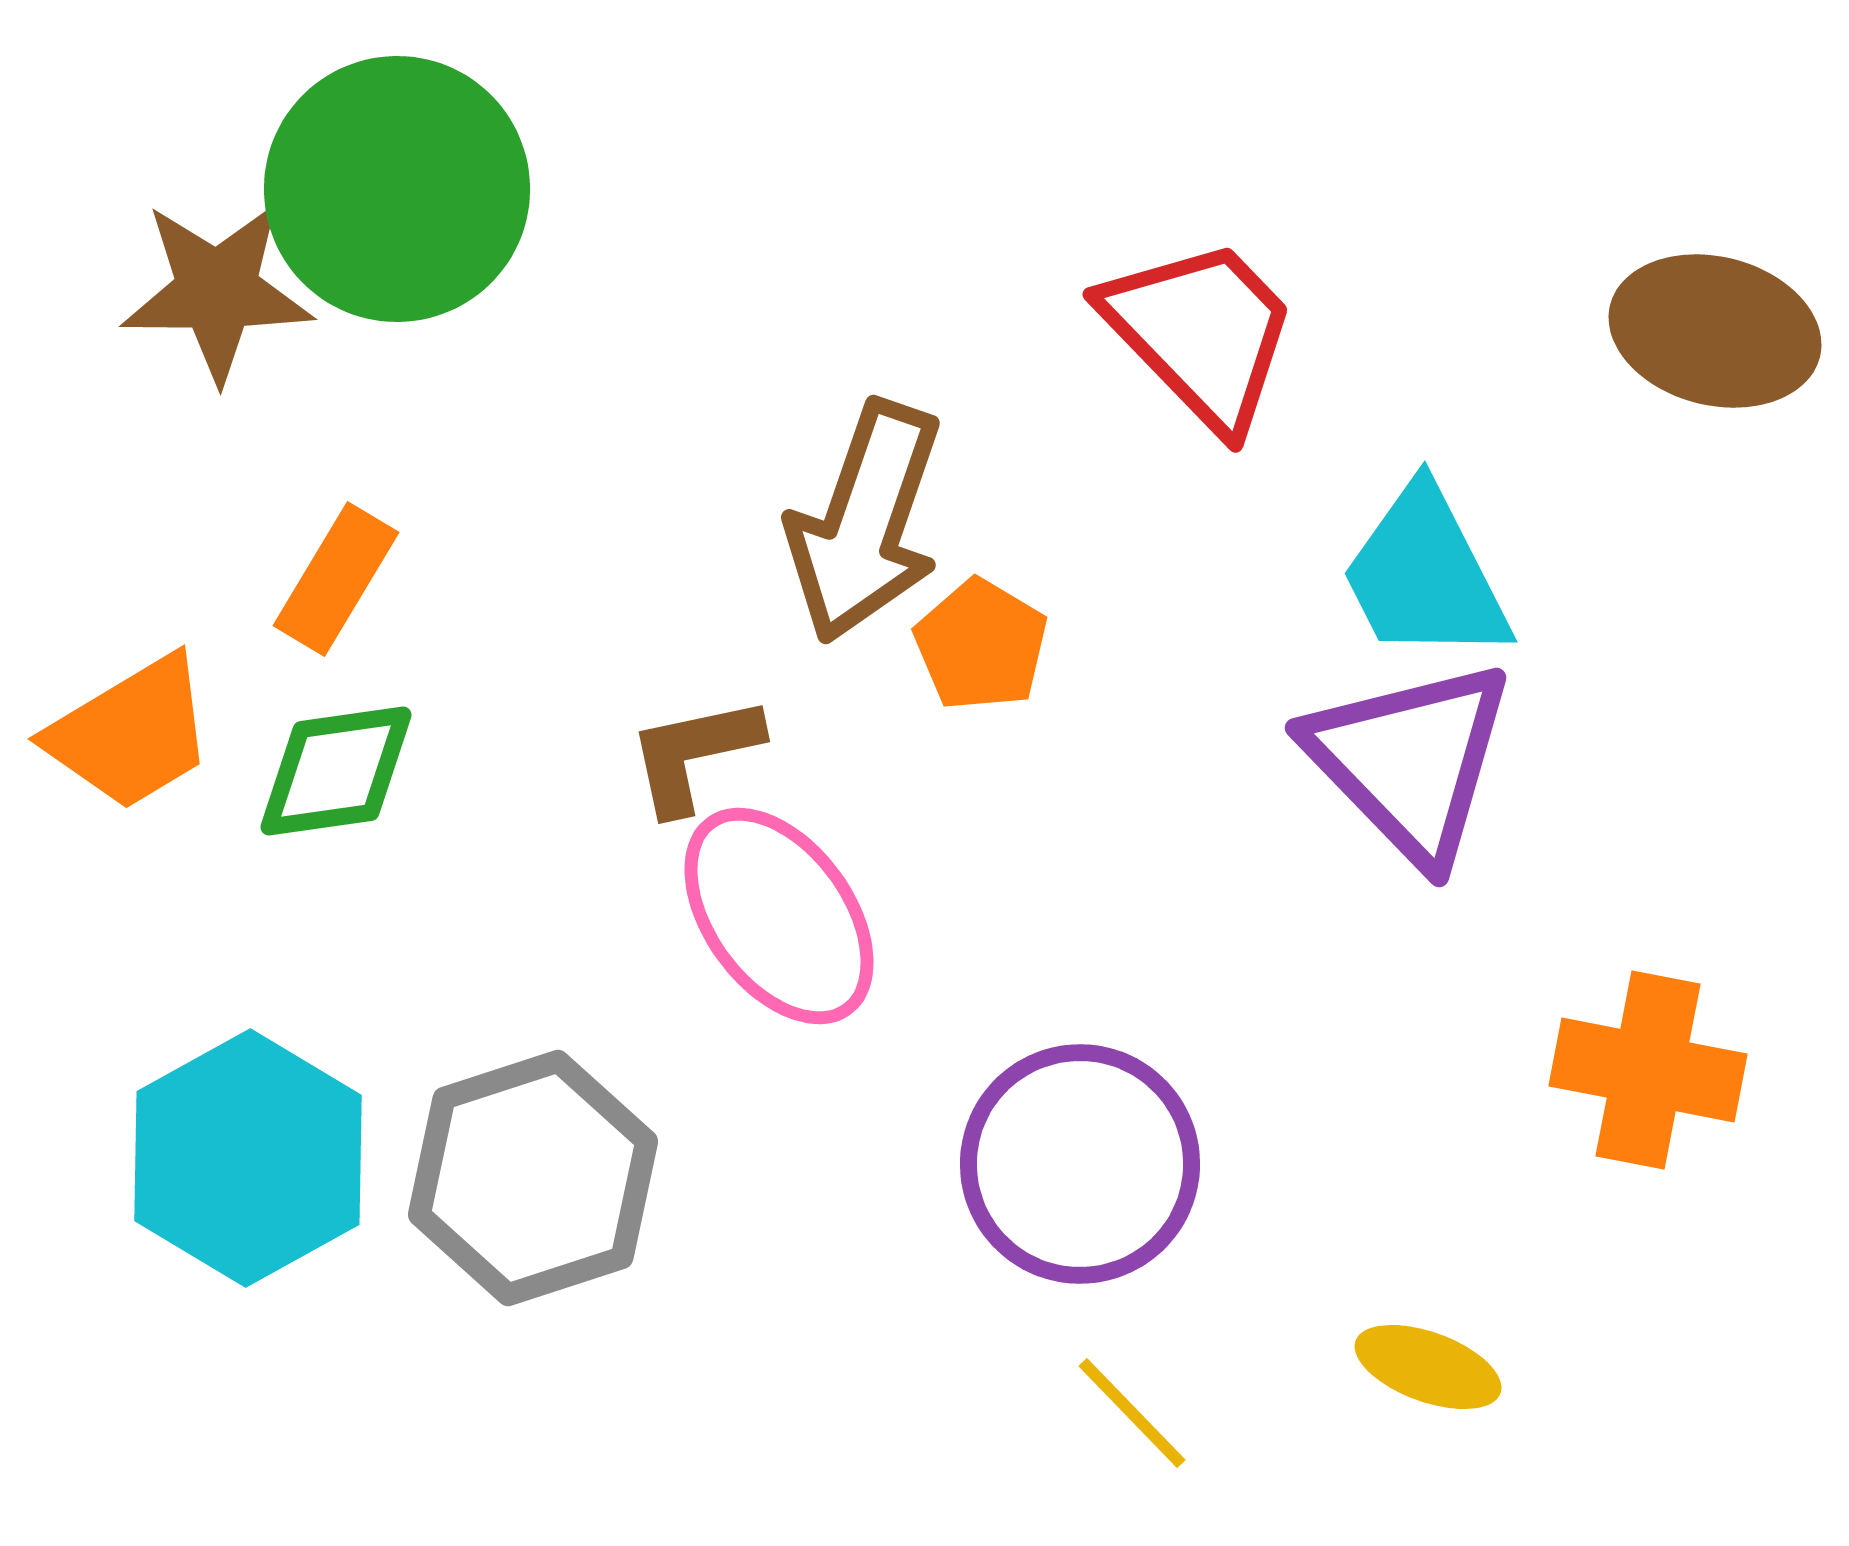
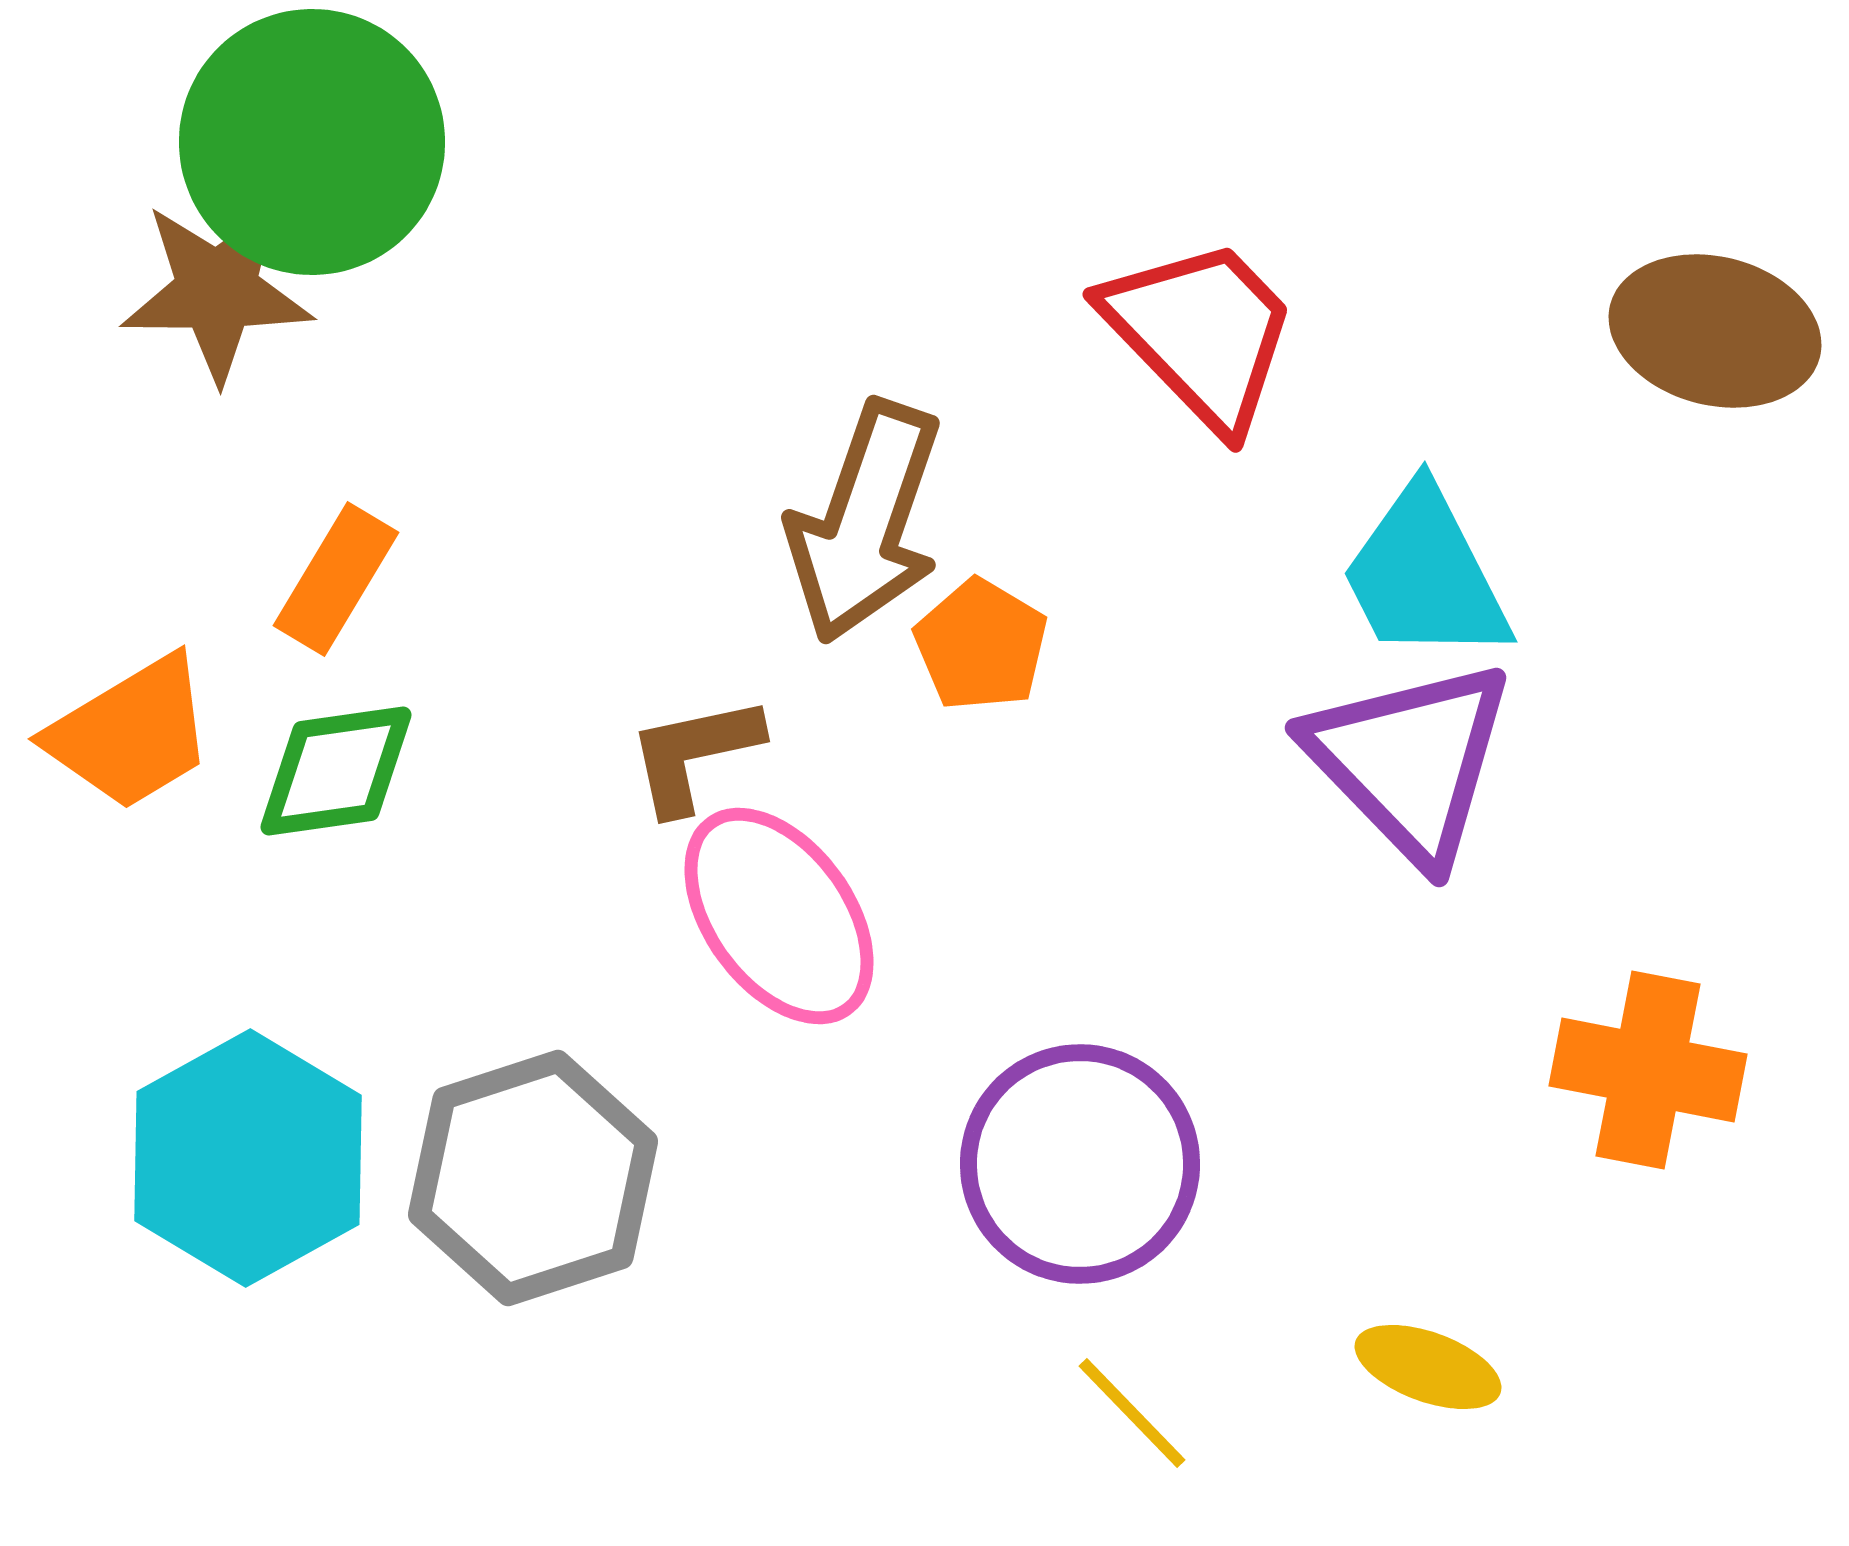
green circle: moved 85 px left, 47 px up
